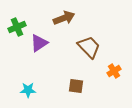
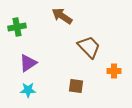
brown arrow: moved 2 px left, 2 px up; rotated 125 degrees counterclockwise
green cross: rotated 12 degrees clockwise
purple triangle: moved 11 px left, 20 px down
orange cross: rotated 32 degrees clockwise
